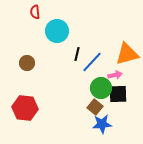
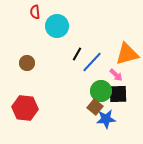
cyan circle: moved 5 px up
black line: rotated 16 degrees clockwise
pink arrow: moved 1 px right; rotated 56 degrees clockwise
green circle: moved 3 px down
blue star: moved 4 px right, 5 px up
